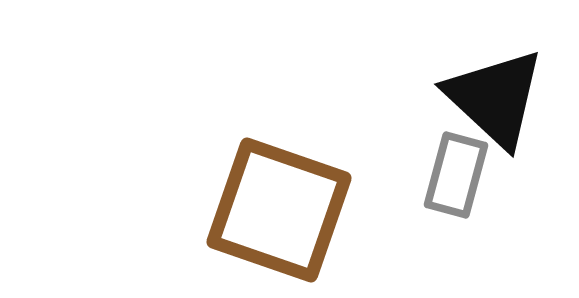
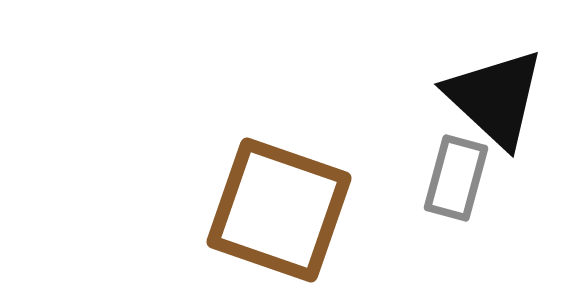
gray rectangle: moved 3 px down
